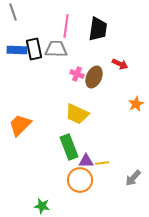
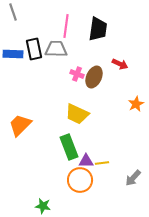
blue rectangle: moved 4 px left, 4 px down
green star: moved 1 px right
